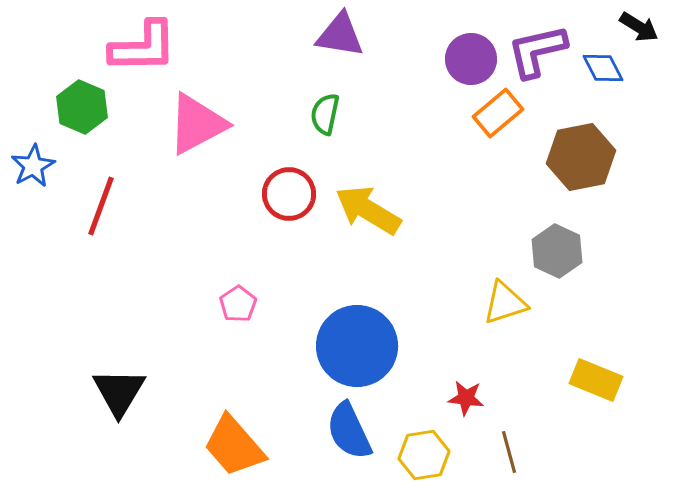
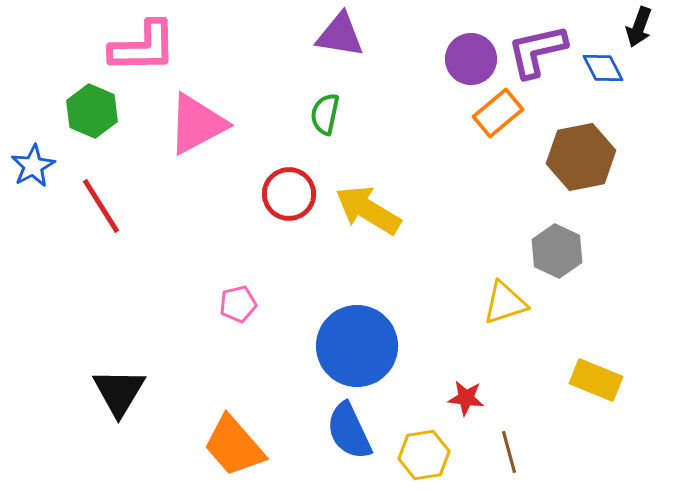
black arrow: rotated 78 degrees clockwise
green hexagon: moved 10 px right, 4 px down
red line: rotated 52 degrees counterclockwise
pink pentagon: rotated 21 degrees clockwise
